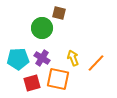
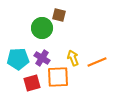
brown square: moved 2 px down
orange line: moved 1 px right, 1 px up; rotated 24 degrees clockwise
orange square: moved 2 px up; rotated 15 degrees counterclockwise
